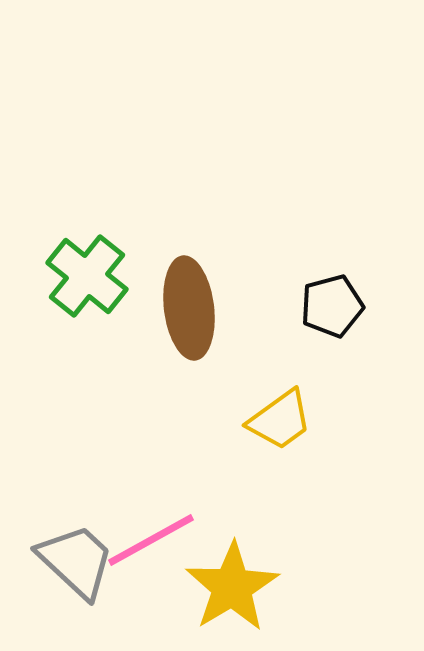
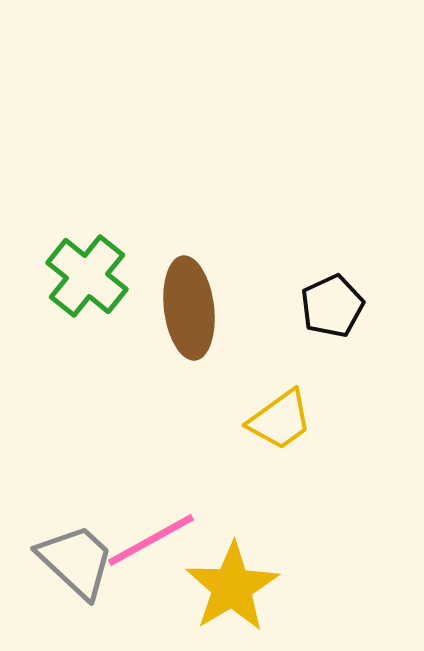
black pentagon: rotated 10 degrees counterclockwise
